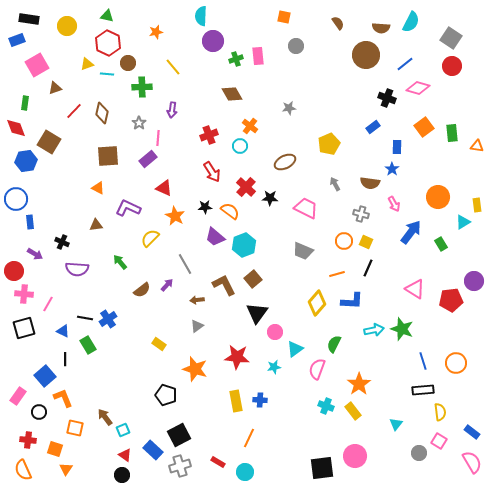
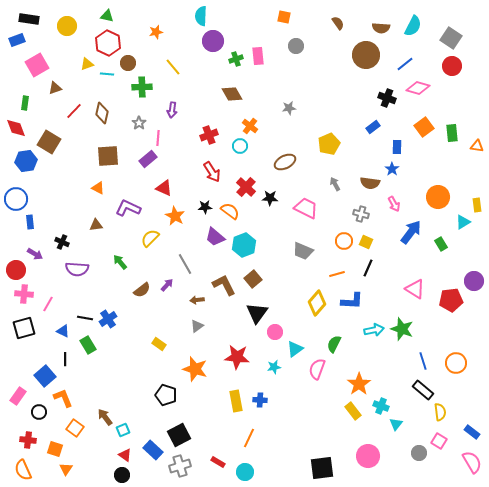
cyan semicircle at (411, 22): moved 2 px right, 4 px down
red circle at (14, 271): moved 2 px right, 1 px up
black rectangle at (423, 390): rotated 45 degrees clockwise
cyan cross at (326, 406): moved 55 px right
orange square at (75, 428): rotated 24 degrees clockwise
pink circle at (355, 456): moved 13 px right
